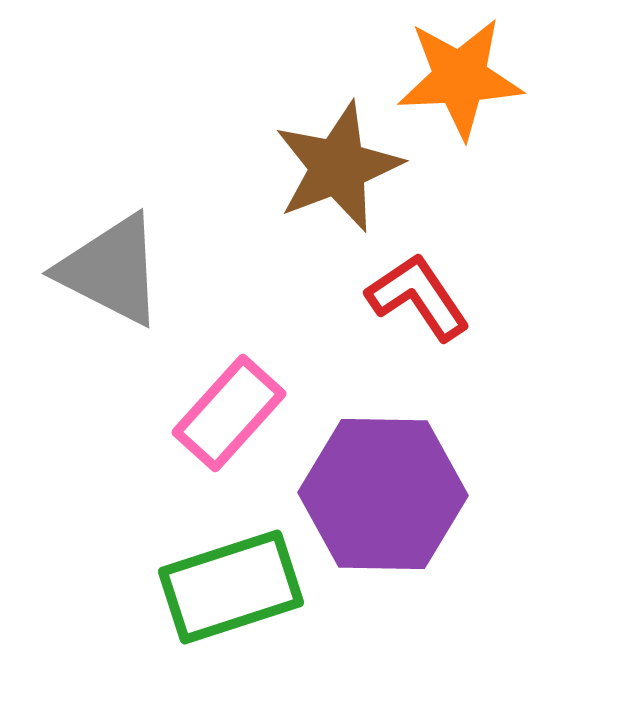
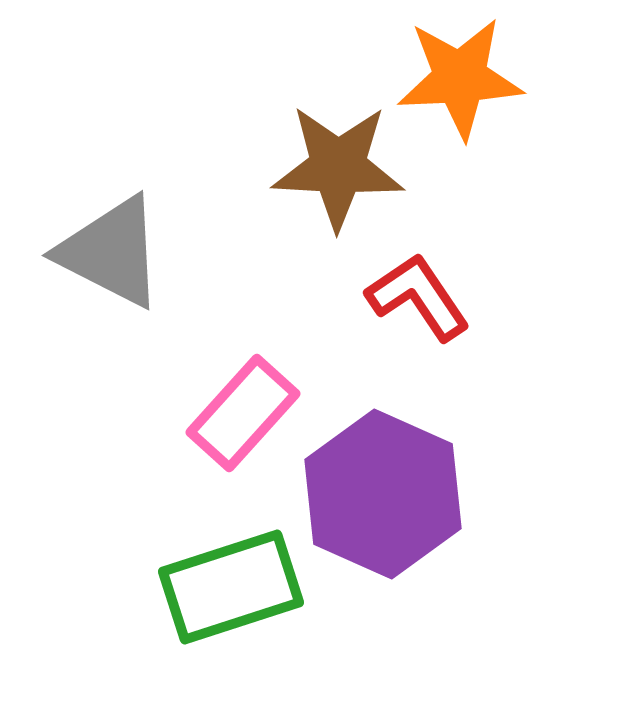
brown star: rotated 24 degrees clockwise
gray triangle: moved 18 px up
pink rectangle: moved 14 px right
purple hexagon: rotated 23 degrees clockwise
